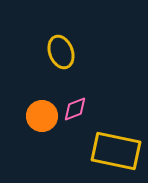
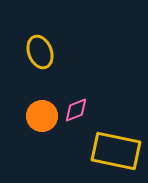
yellow ellipse: moved 21 px left
pink diamond: moved 1 px right, 1 px down
